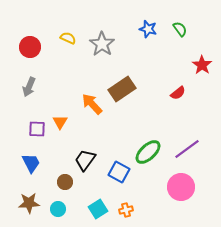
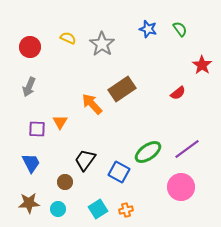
green ellipse: rotated 8 degrees clockwise
